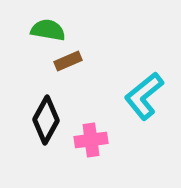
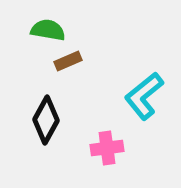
pink cross: moved 16 px right, 8 px down
